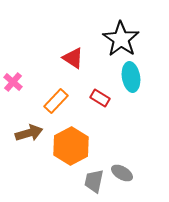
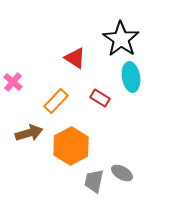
red triangle: moved 2 px right
